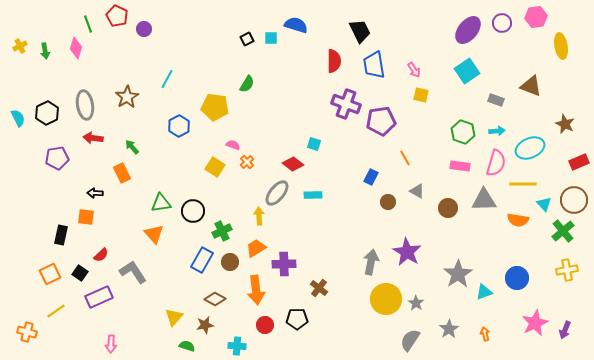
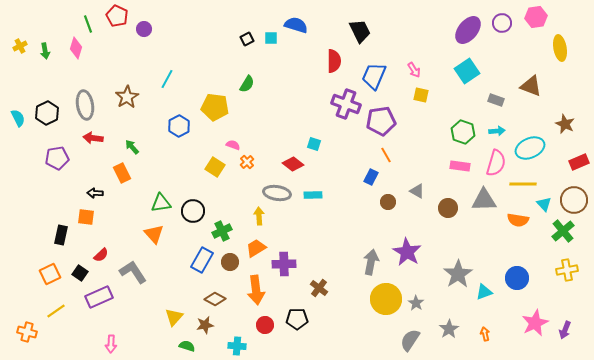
yellow ellipse at (561, 46): moved 1 px left, 2 px down
blue trapezoid at (374, 65): moved 11 px down; rotated 32 degrees clockwise
orange line at (405, 158): moved 19 px left, 3 px up
gray ellipse at (277, 193): rotated 60 degrees clockwise
